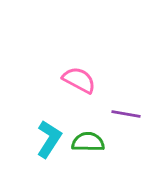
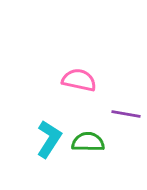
pink semicircle: rotated 16 degrees counterclockwise
